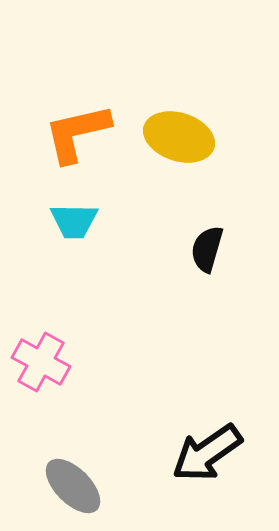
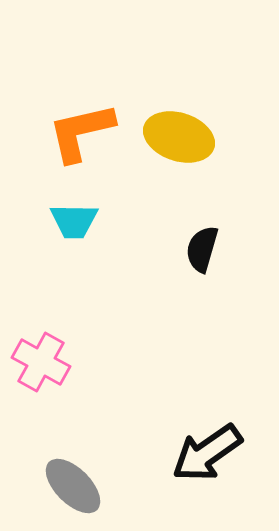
orange L-shape: moved 4 px right, 1 px up
black semicircle: moved 5 px left
